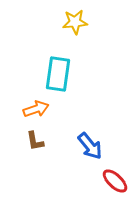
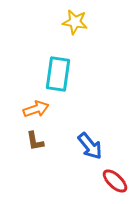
yellow star: rotated 15 degrees clockwise
